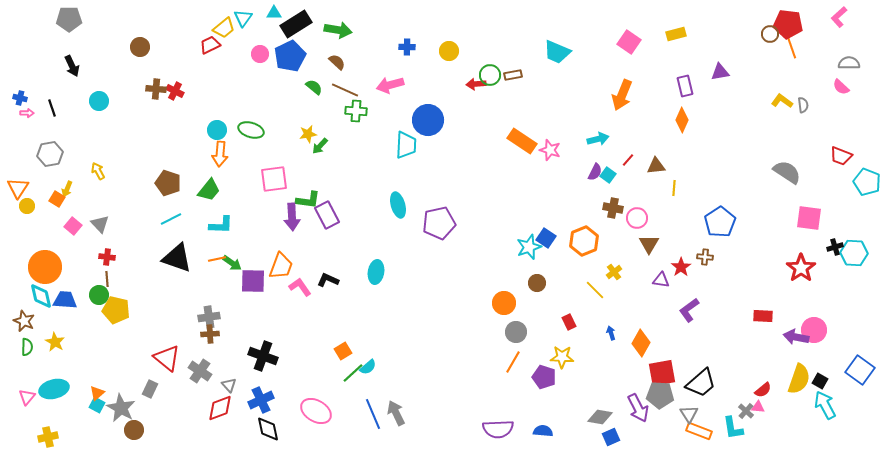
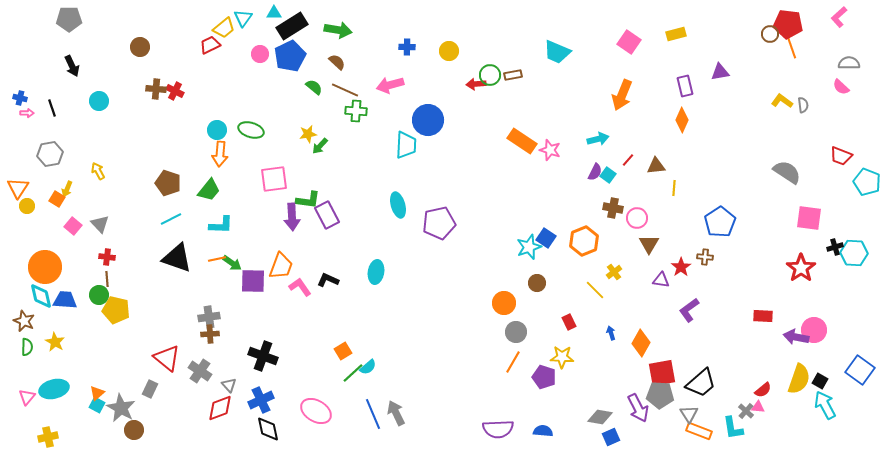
black rectangle at (296, 24): moved 4 px left, 2 px down
